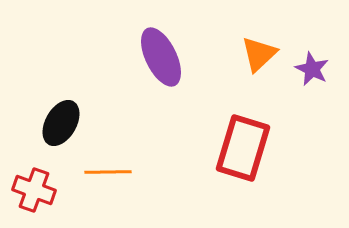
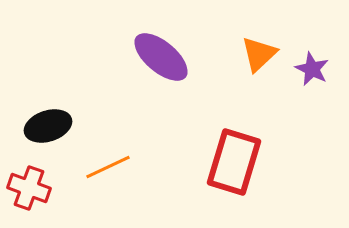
purple ellipse: rotated 24 degrees counterclockwise
black ellipse: moved 13 px left, 3 px down; rotated 42 degrees clockwise
red rectangle: moved 9 px left, 14 px down
orange line: moved 5 px up; rotated 24 degrees counterclockwise
red cross: moved 5 px left, 2 px up
